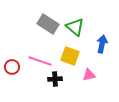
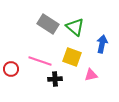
yellow square: moved 2 px right, 1 px down
red circle: moved 1 px left, 2 px down
pink triangle: moved 2 px right
